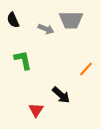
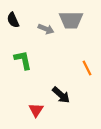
orange line: moved 1 px right, 1 px up; rotated 70 degrees counterclockwise
